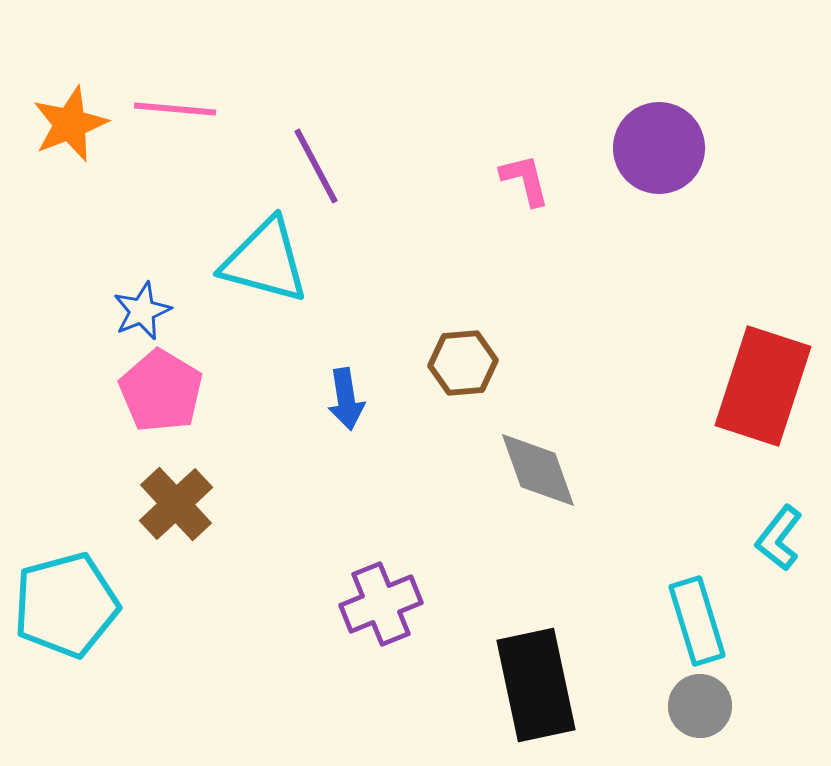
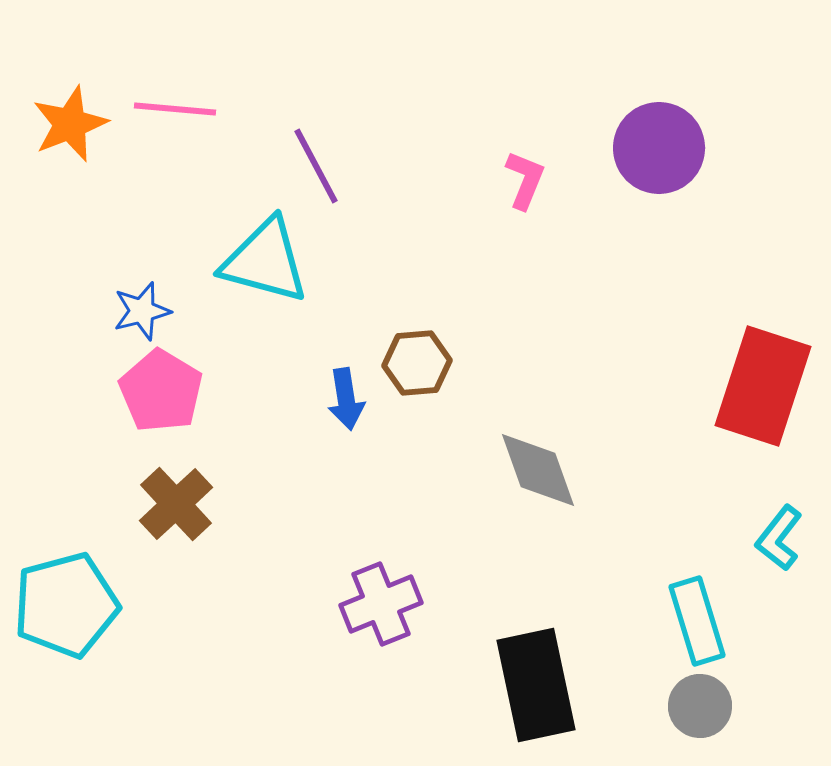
pink L-shape: rotated 36 degrees clockwise
blue star: rotated 8 degrees clockwise
brown hexagon: moved 46 px left
